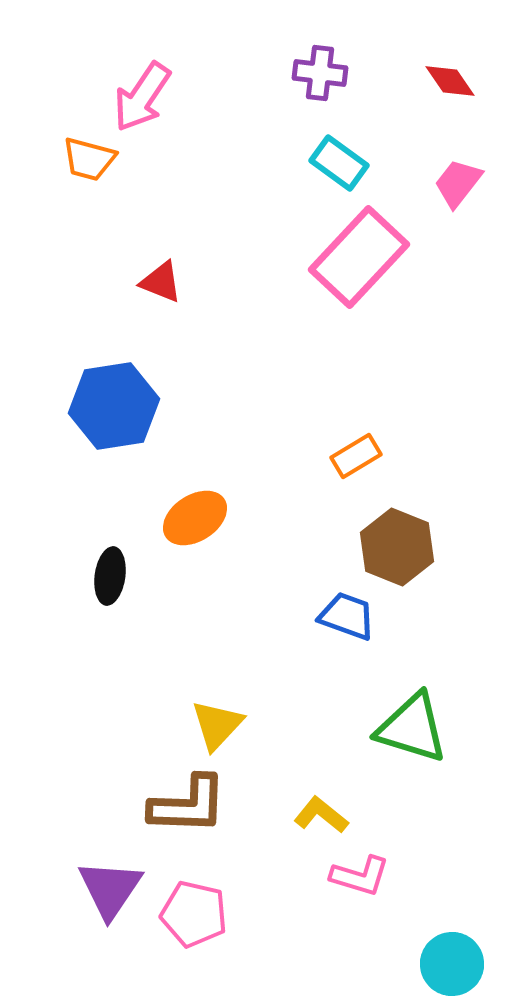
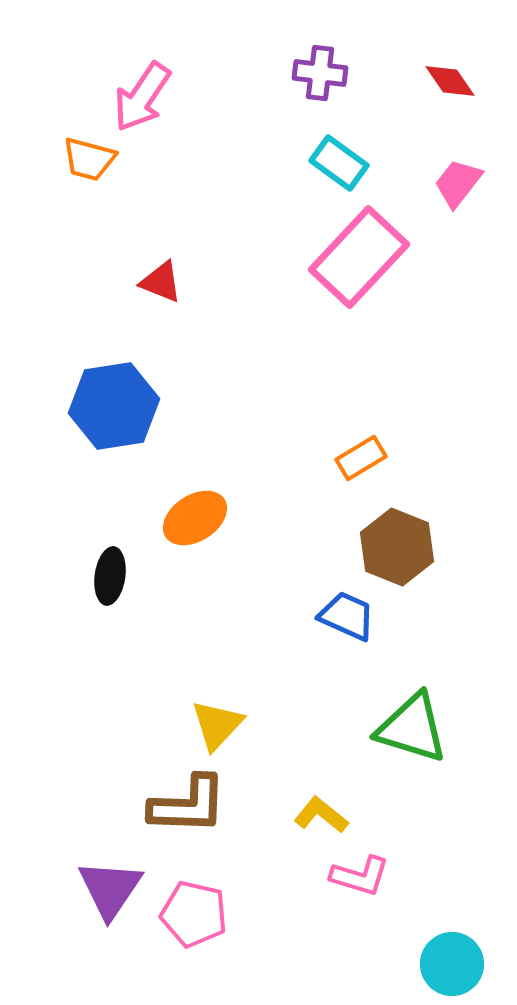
orange rectangle: moved 5 px right, 2 px down
blue trapezoid: rotated 4 degrees clockwise
